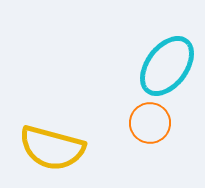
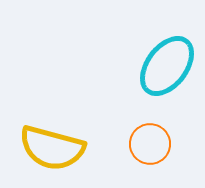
orange circle: moved 21 px down
